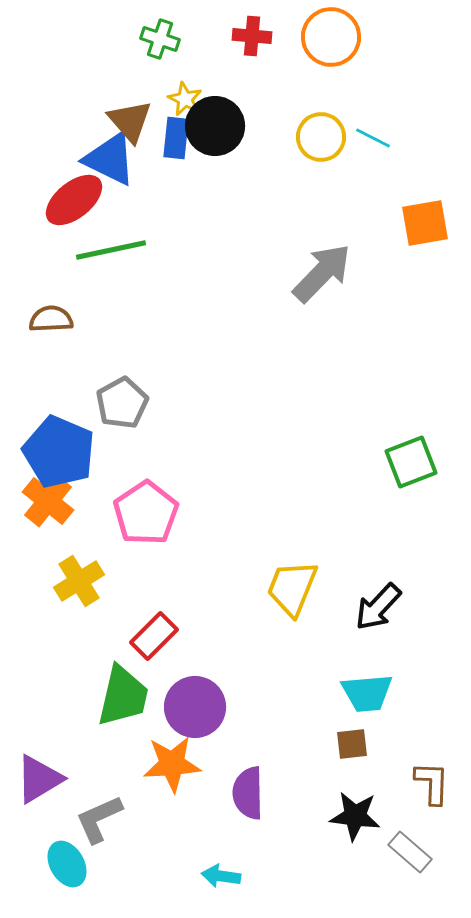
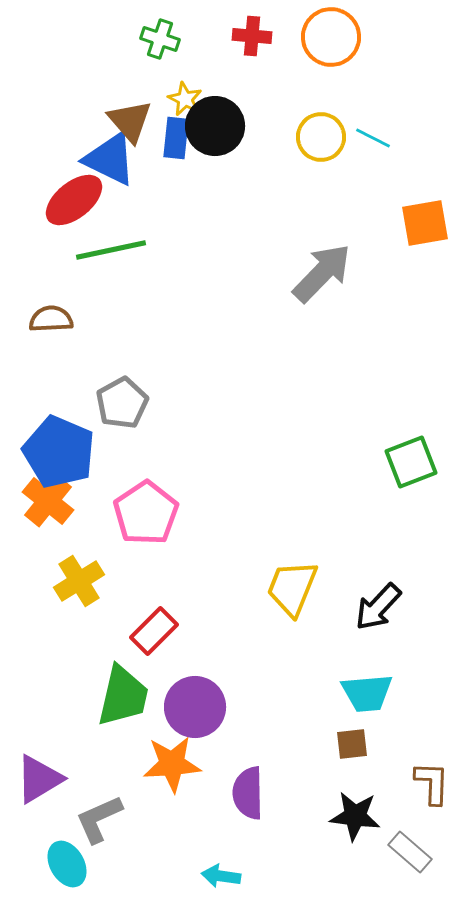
red rectangle: moved 5 px up
